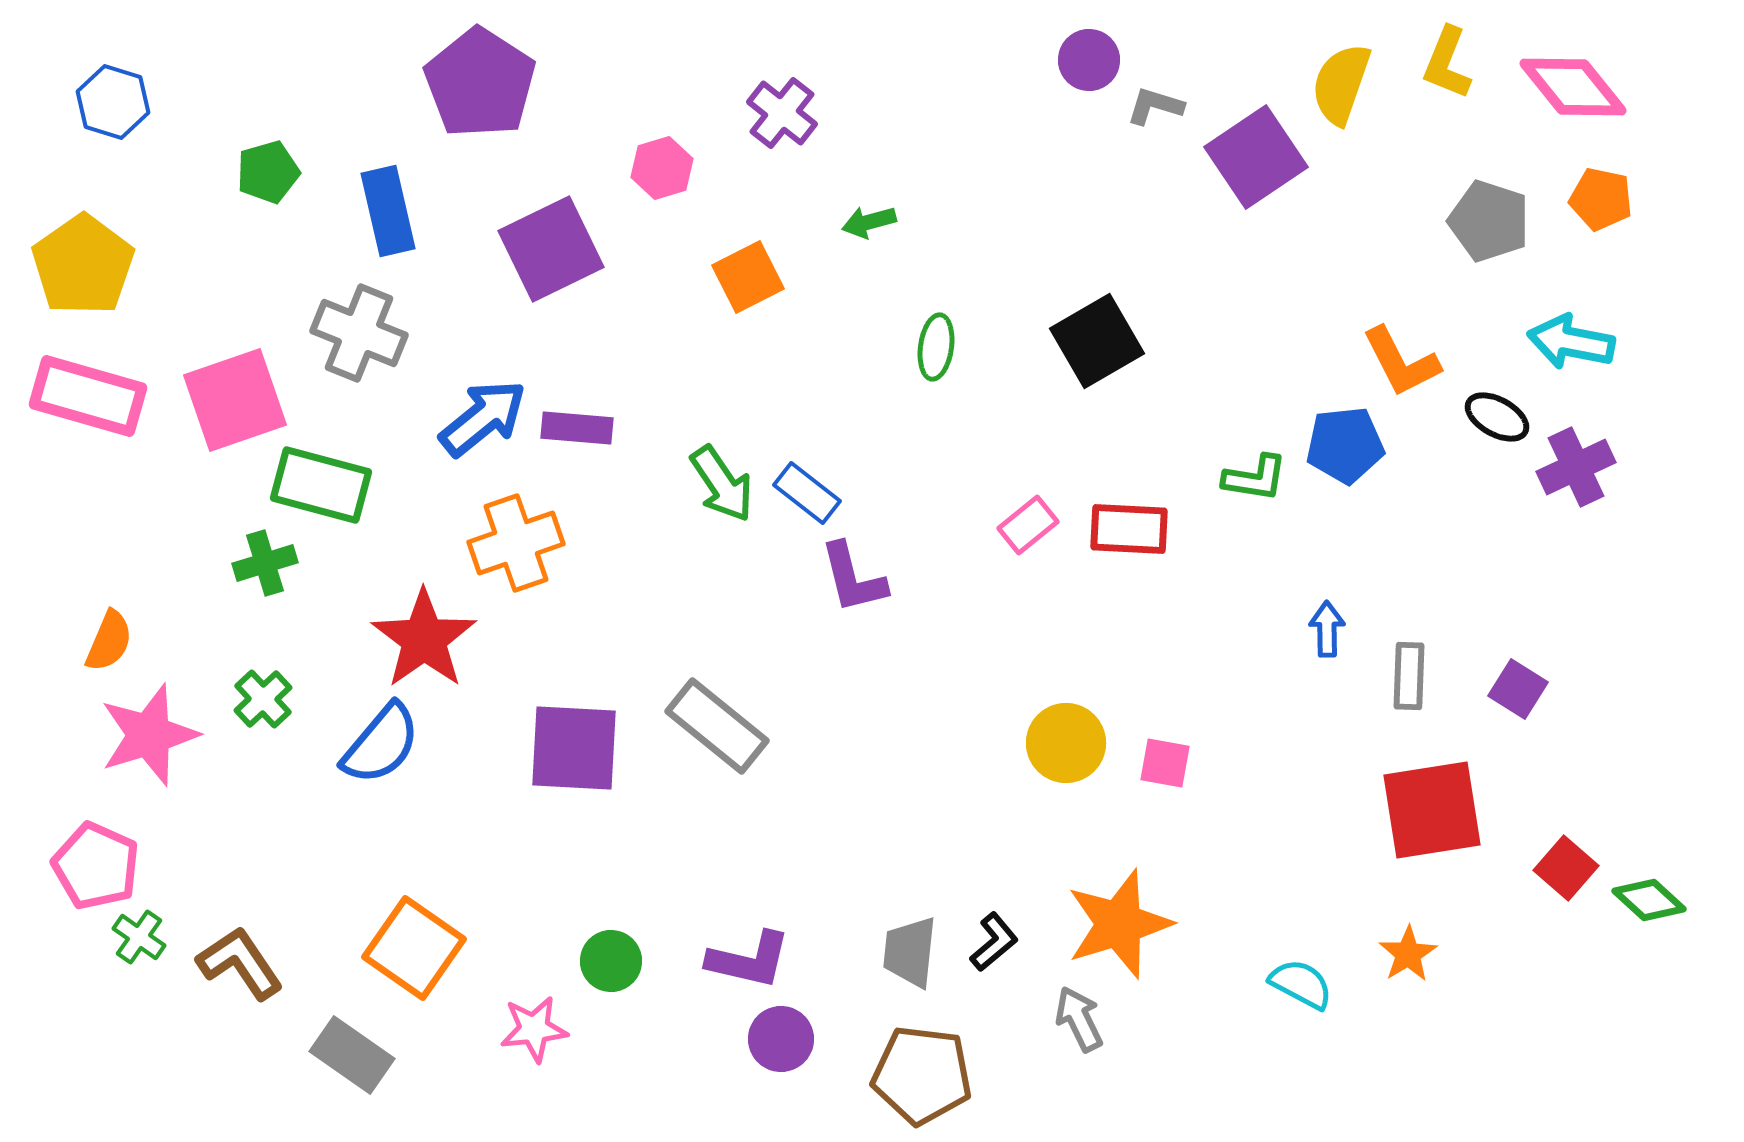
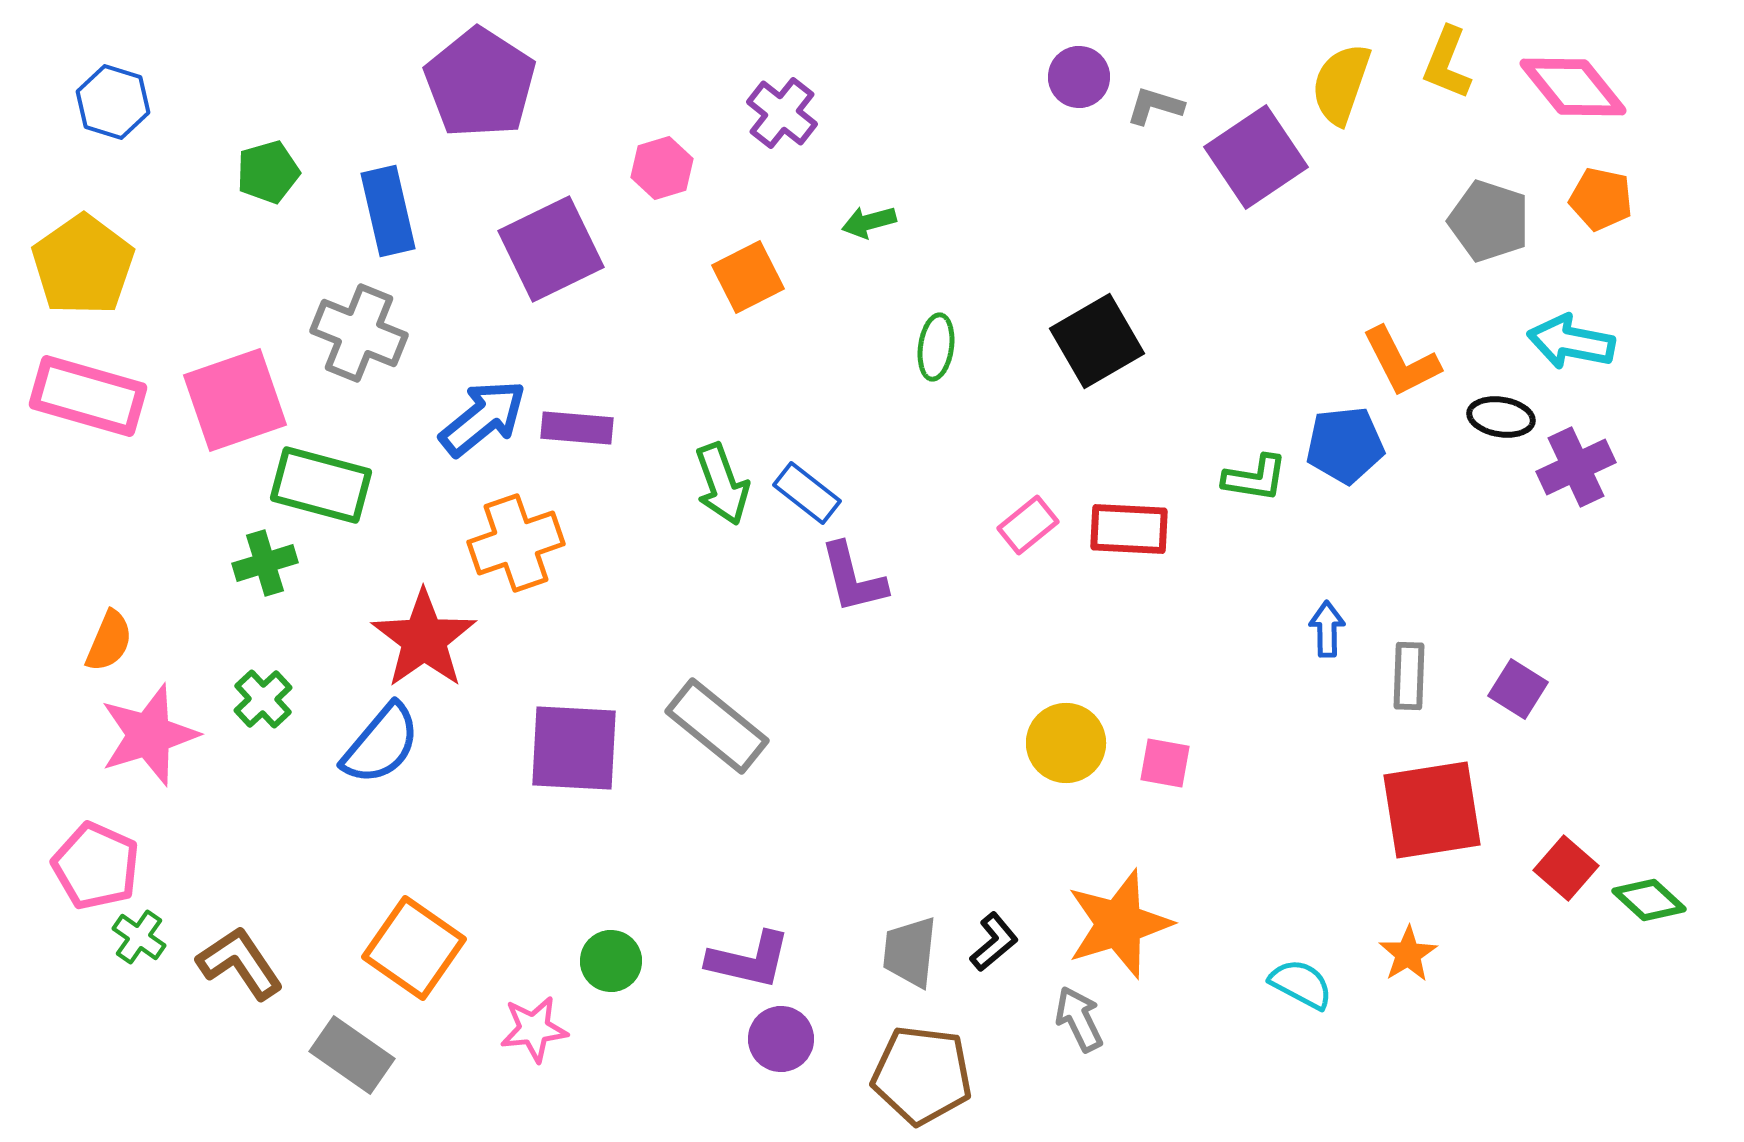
purple circle at (1089, 60): moved 10 px left, 17 px down
black ellipse at (1497, 417): moved 4 px right; rotated 20 degrees counterclockwise
green arrow at (722, 484): rotated 14 degrees clockwise
